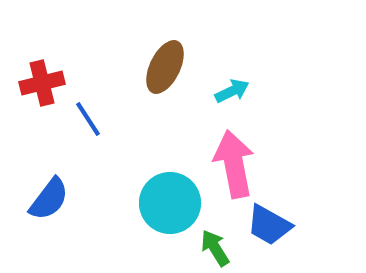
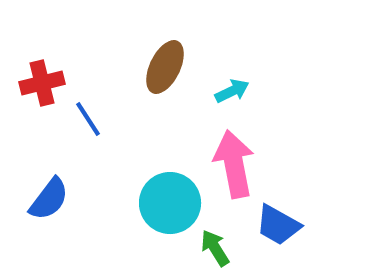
blue trapezoid: moved 9 px right
